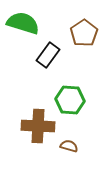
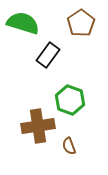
brown pentagon: moved 3 px left, 10 px up
green hexagon: rotated 16 degrees clockwise
brown cross: rotated 12 degrees counterclockwise
brown semicircle: rotated 126 degrees counterclockwise
